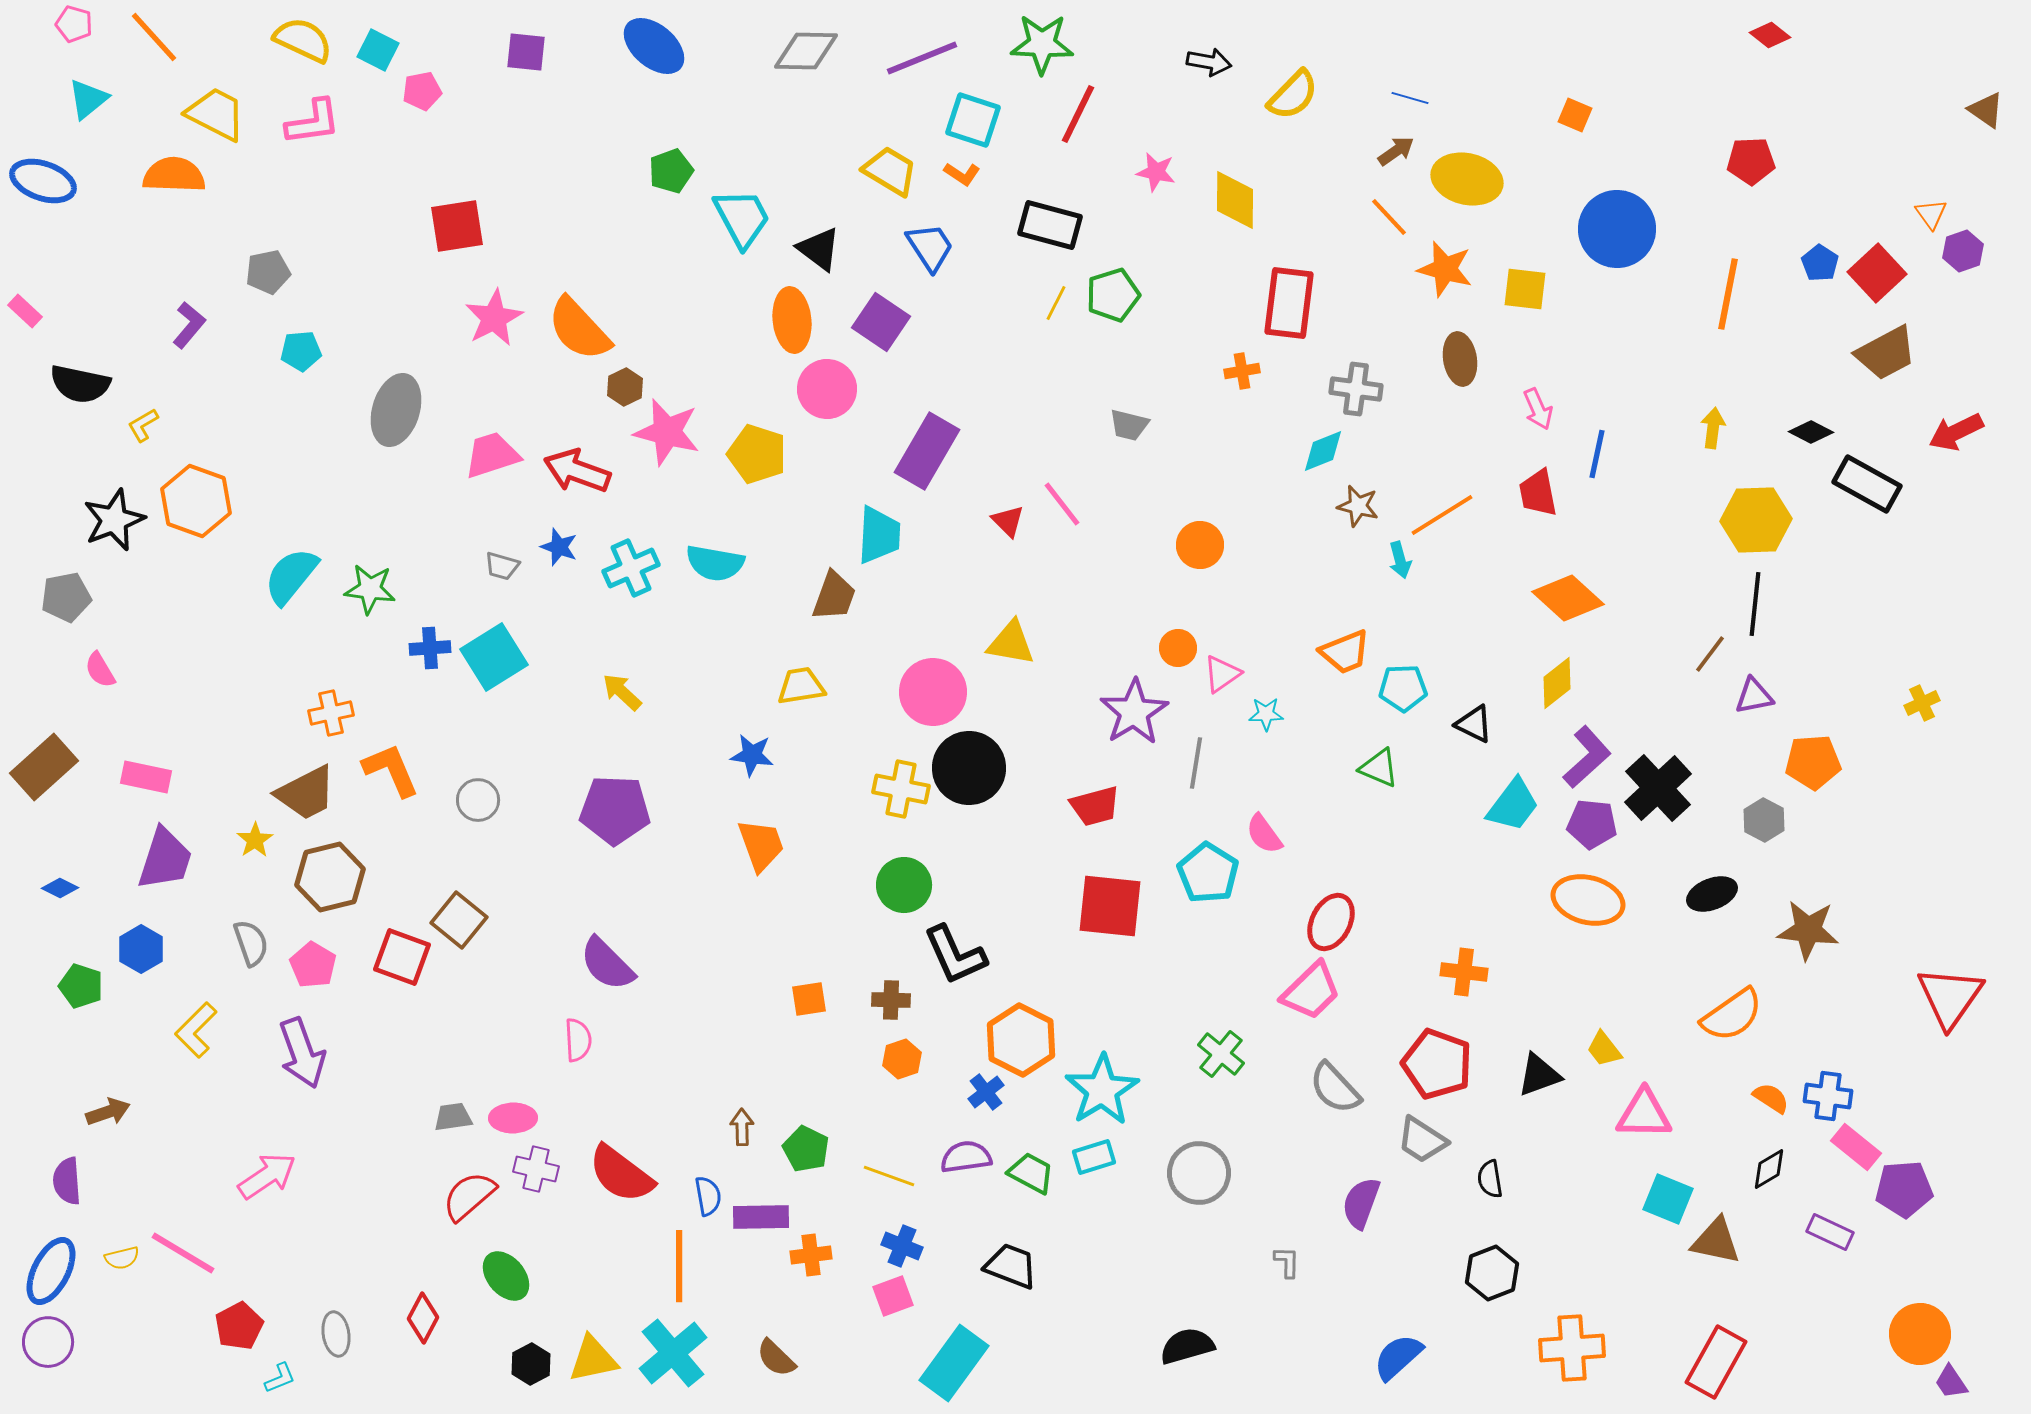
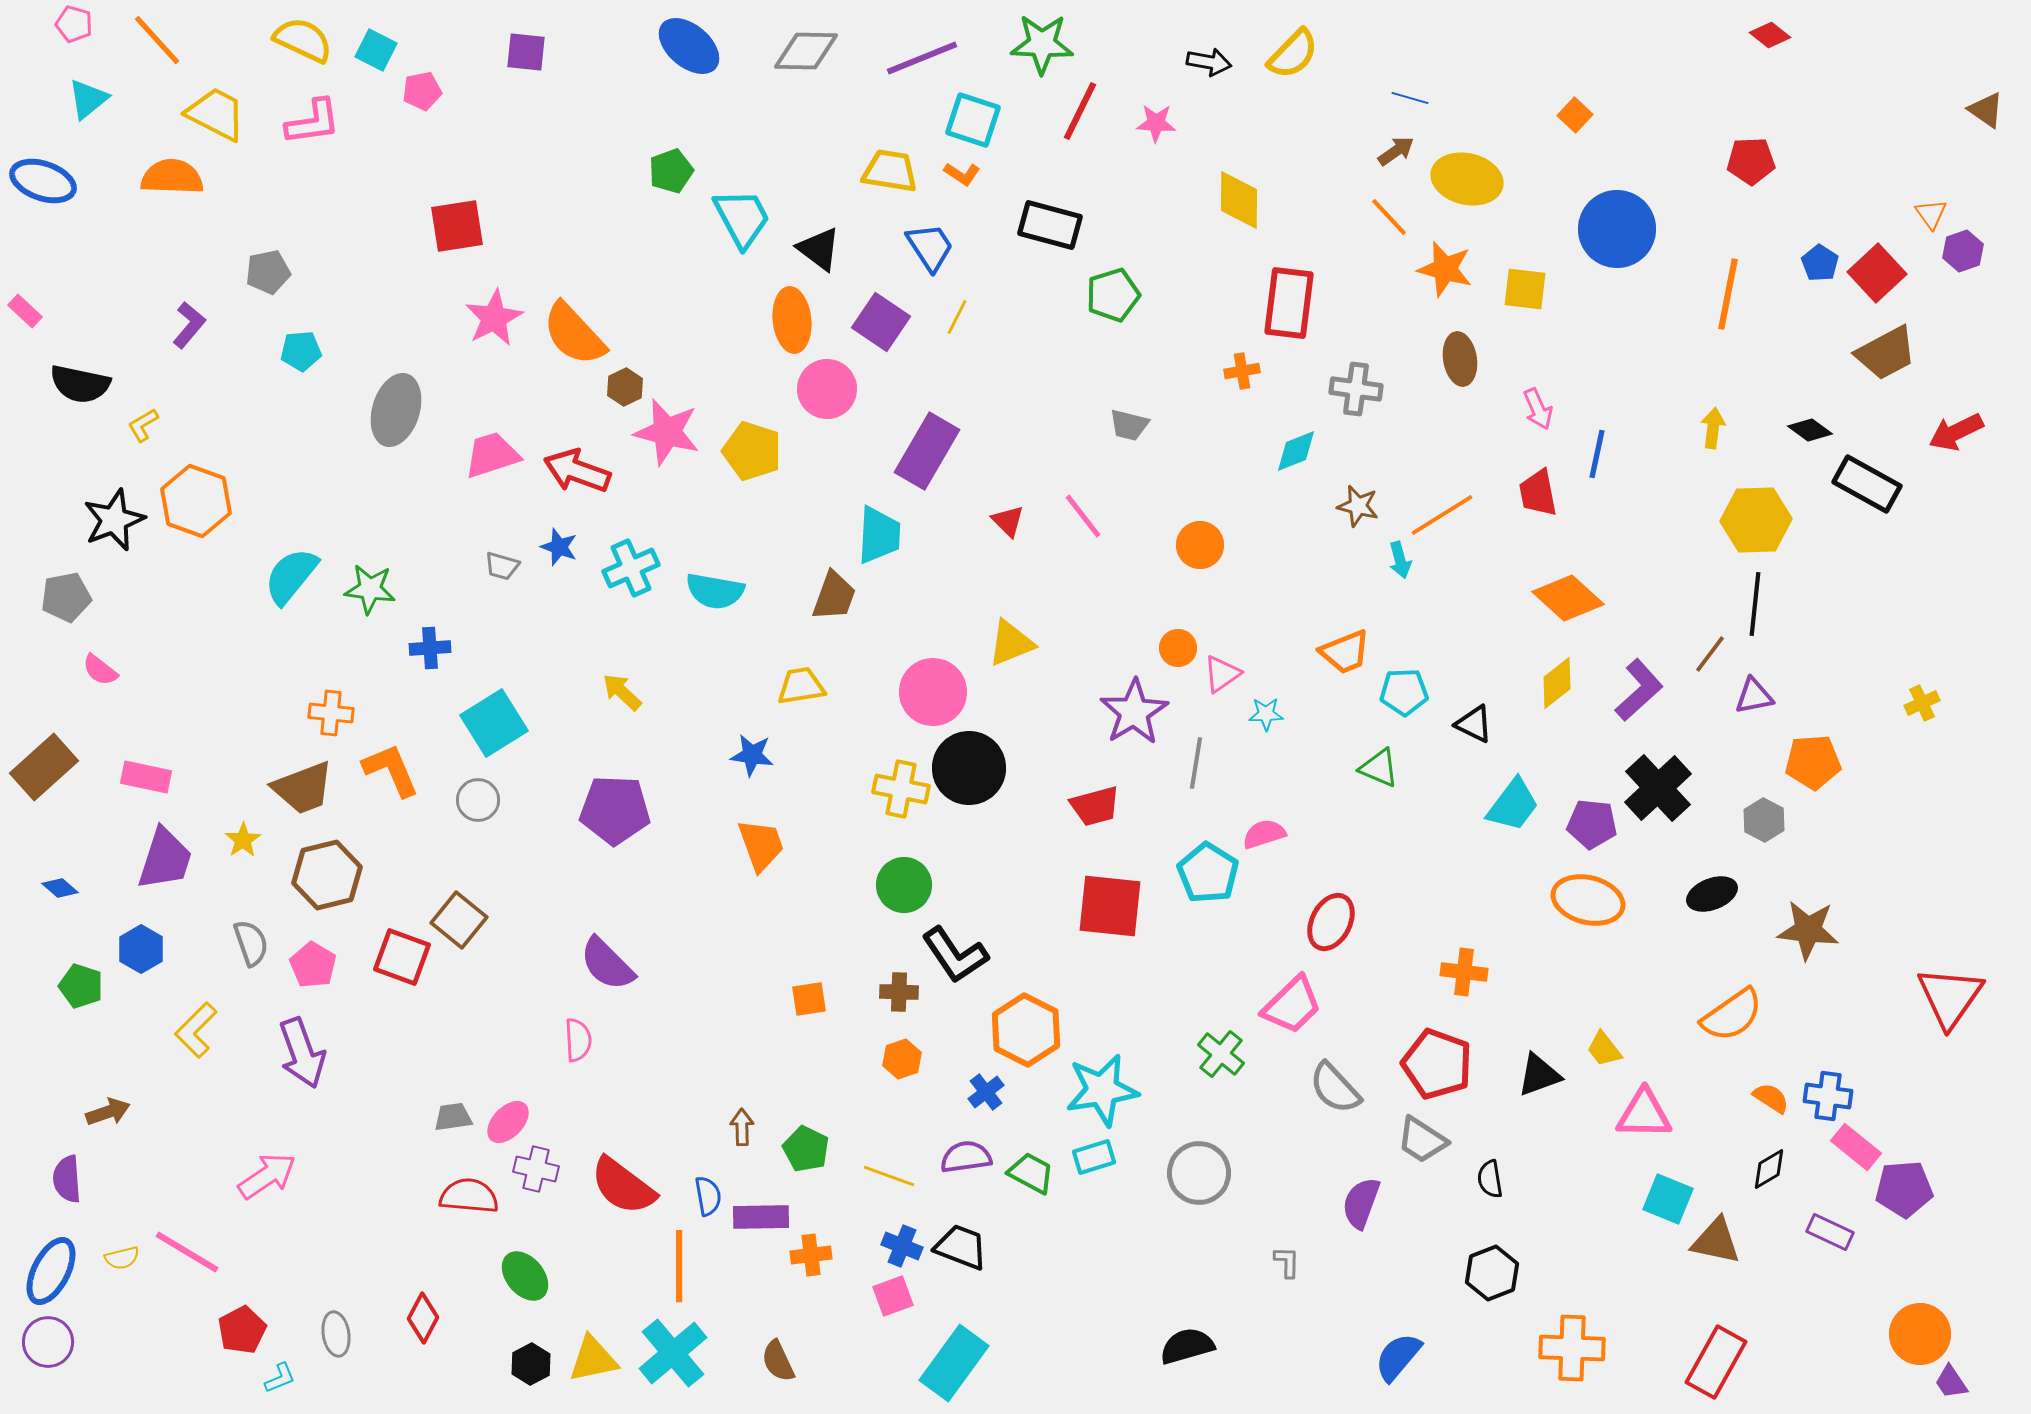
orange line at (154, 37): moved 3 px right, 3 px down
blue ellipse at (654, 46): moved 35 px right
cyan square at (378, 50): moved 2 px left
yellow semicircle at (1293, 95): moved 41 px up
red line at (1078, 114): moved 2 px right, 3 px up
orange square at (1575, 115): rotated 20 degrees clockwise
yellow trapezoid at (890, 171): rotated 22 degrees counterclockwise
pink star at (1156, 172): moved 49 px up; rotated 9 degrees counterclockwise
orange semicircle at (174, 175): moved 2 px left, 2 px down
yellow diamond at (1235, 200): moved 4 px right
yellow line at (1056, 303): moved 99 px left, 14 px down
orange semicircle at (579, 329): moved 5 px left, 5 px down
black diamond at (1811, 432): moved 1 px left, 2 px up; rotated 9 degrees clockwise
cyan diamond at (1323, 451): moved 27 px left
yellow pentagon at (757, 454): moved 5 px left, 3 px up
pink line at (1062, 504): moved 21 px right, 12 px down
cyan semicircle at (715, 563): moved 28 px down
yellow triangle at (1011, 643): rotated 32 degrees counterclockwise
cyan square at (494, 657): moved 66 px down
pink semicircle at (100, 670): rotated 21 degrees counterclockwise
cyan pentagon at (1403, 688): moved 1 px right, 4 px down
orange cross at (331, 713): rotated 18 degrees clockwise
purple L-shape at (1587, 757): moved 52 px right, 67 px up
brown trapezoid at (306, 793): moved 3 px left, 5 px up; rotated 6 degrees clockwise
pink semicircle at (1264, 834): rotated 108 degrees clockwise
yellow star at (255, 840): moved 12 px left
brown hexagon at (330, 877): moved 3 px left, 2 px up
blue diamond at (60, 888): rotated 15 degrees clockwise
black L-shape at (955, 955): rotated 10 degrees counterclockwise
pink trapezoid at (1311, 991): moved 19 px left, 14 px down
brown cross at (891, 1000): moved 8 px right, 8 px up
orange hexagon at (1021, 1040): moved 5 px right, 10 px up
cyan star at (1102, 1090): rotated 22 degrees clockwise
pink ellipse at (513, 1118): moved 5 px left, 4 px down; rotated 45 degrees counterclockwise
red semicircle at (621, 1174): moved 2 px right, 12 px down
purple semicircle at (67, 1181): moved 2 px up
red semicircle at (469, 1196): rotated 46 degrees clockwise
pink line at (183, 1253): moved 4 px right, 1 px up
black trapezoid at (1011, 1266): moved 50 px left, 19 px up
green ellipse at (506, 1276): moved 19 px right
red pentagon at (239, 1326): moved 3 px right, 4 px down
orange cross at (1572, 1348): rotated 6 degrees clockwise
blue semicircle at (1398, 1357): rotated 8 degrees counterclockwise
brown semicircle at (776, 1358): moved 2 px right, 3 px down; rotated 21 degrees clockwise
